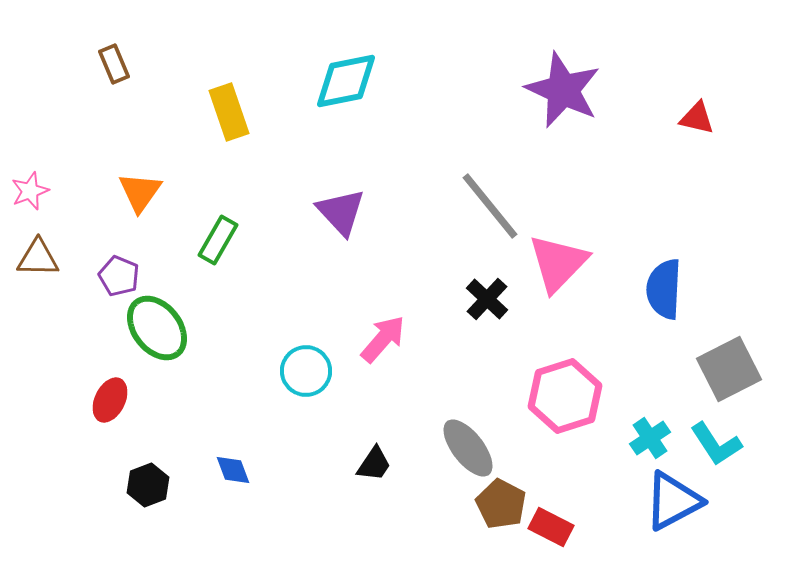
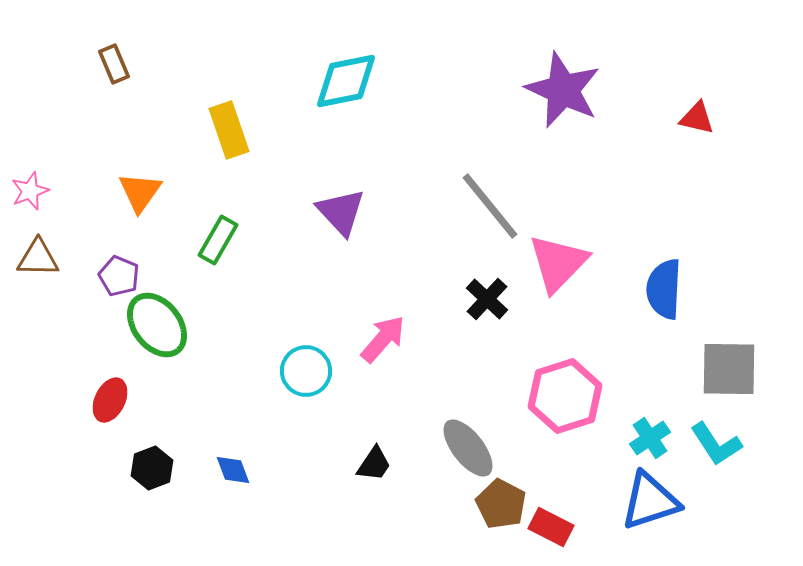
yellow rectangle: moved 18 px down
green ellipse: moved 3 px up
gray square: rotated 28 degrees clockwise
black hexagon: moved 4 px right, 17 px up
blue triangle: moved 23 px left; rotated 10 degrees clockwise
